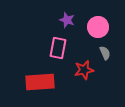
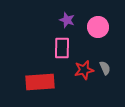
pink rectangle: moved 4 px right; rotated 10 degrees counterclockwise
gray semicircle: moved 15 px down
